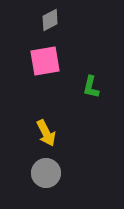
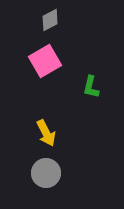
pink square: rotated 20 degrees counterclockwise
